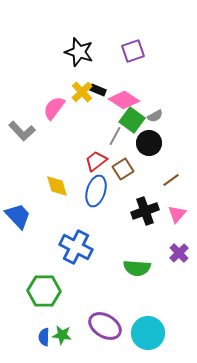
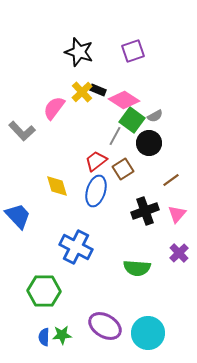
green star: rotated 12 degrees counterclockwise
